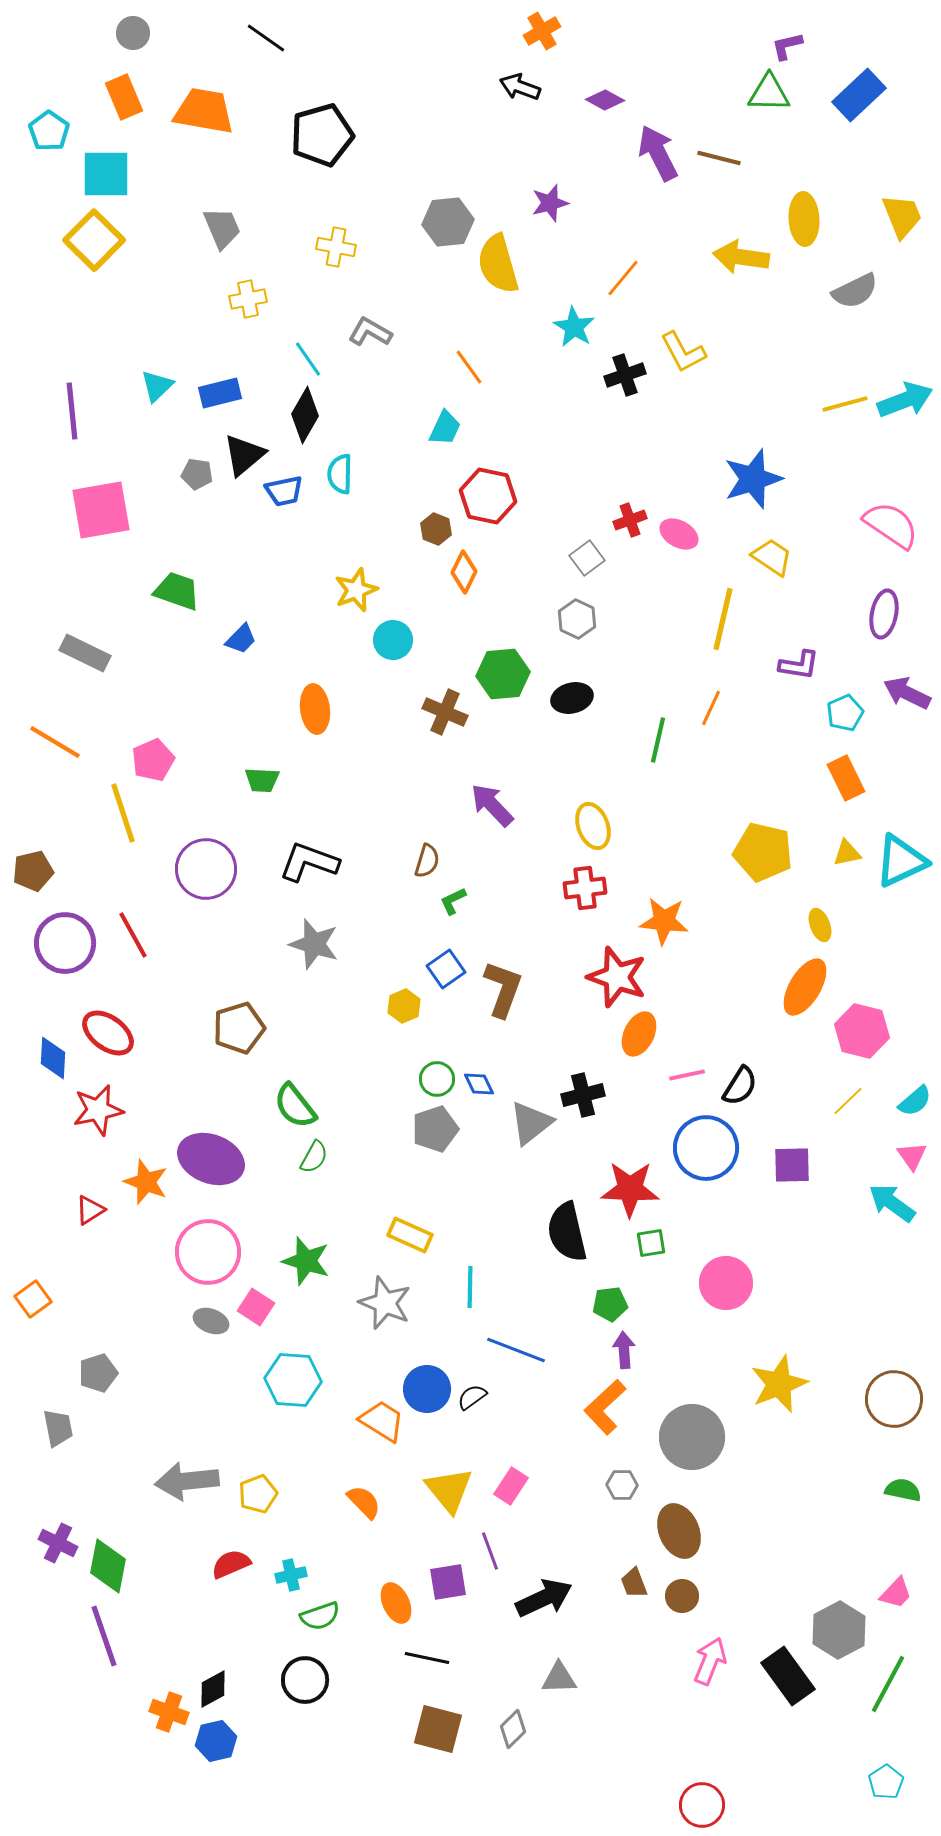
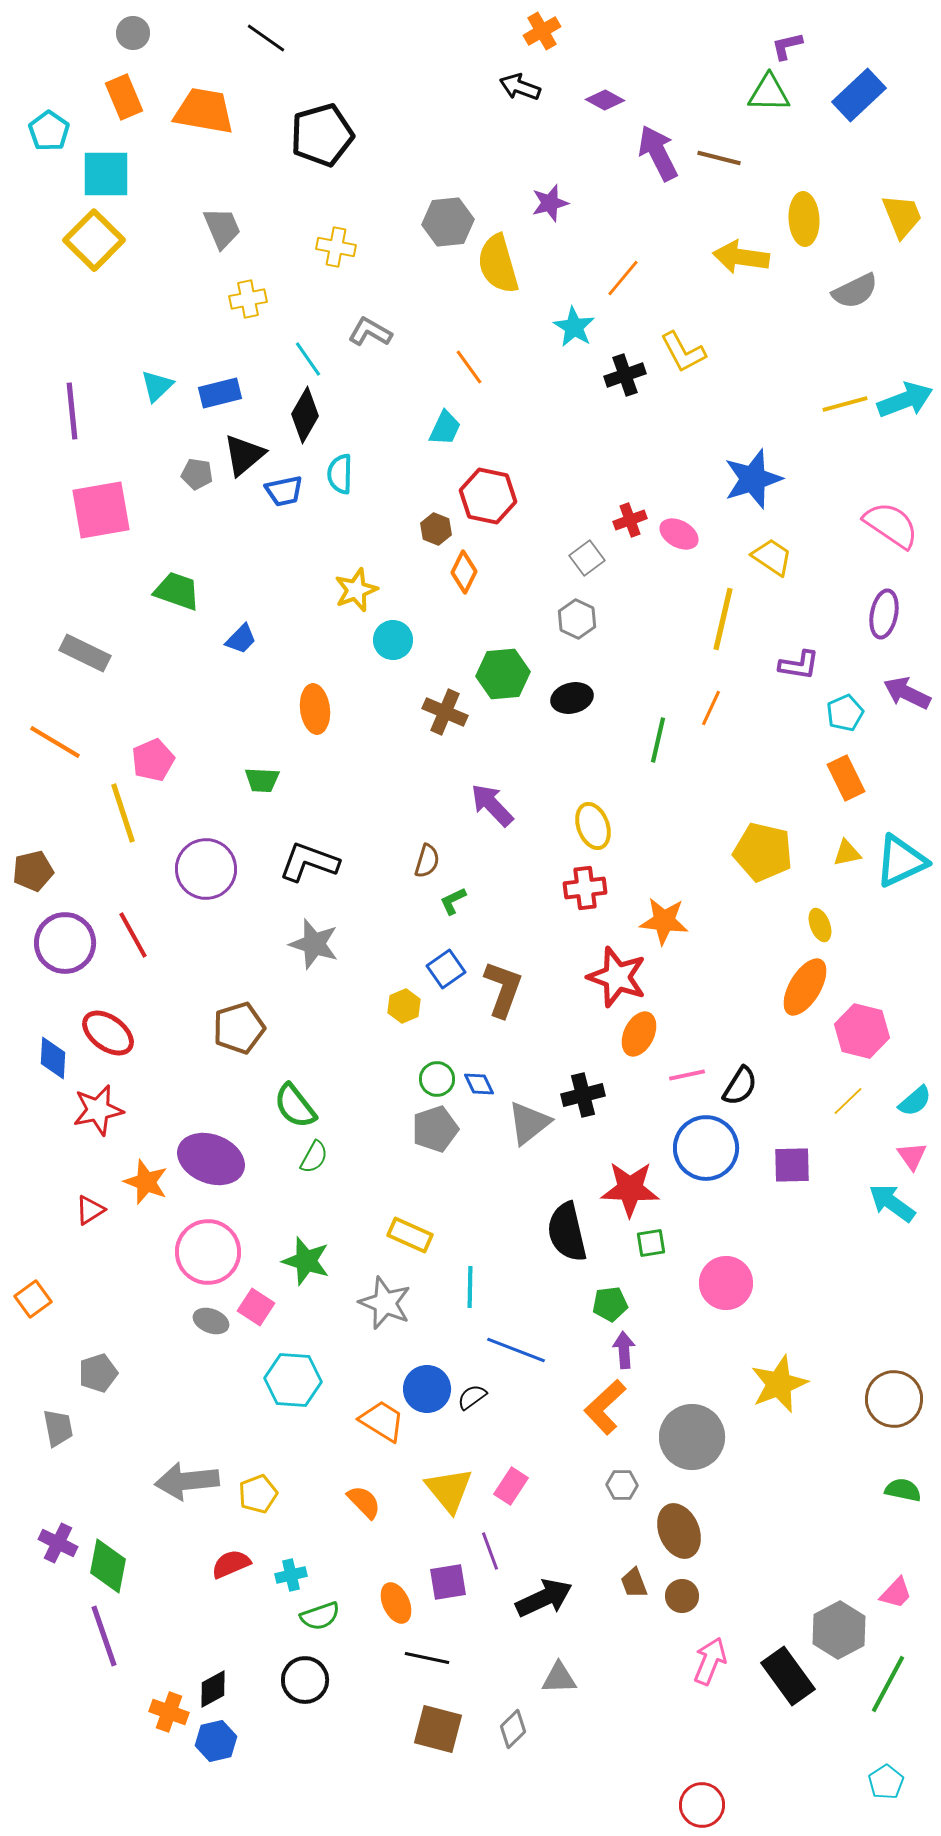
gray triangle at (531, 1123): moved 2 px left
